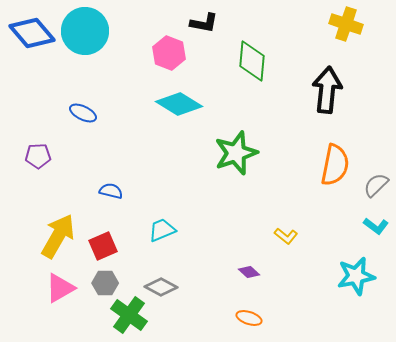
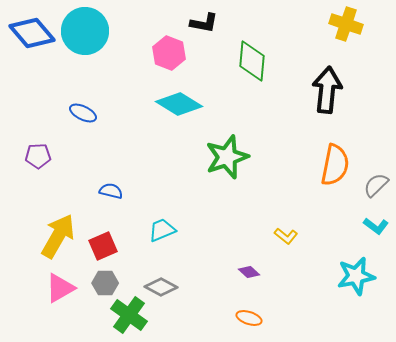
green star: moved 9 px left, 4 px down
